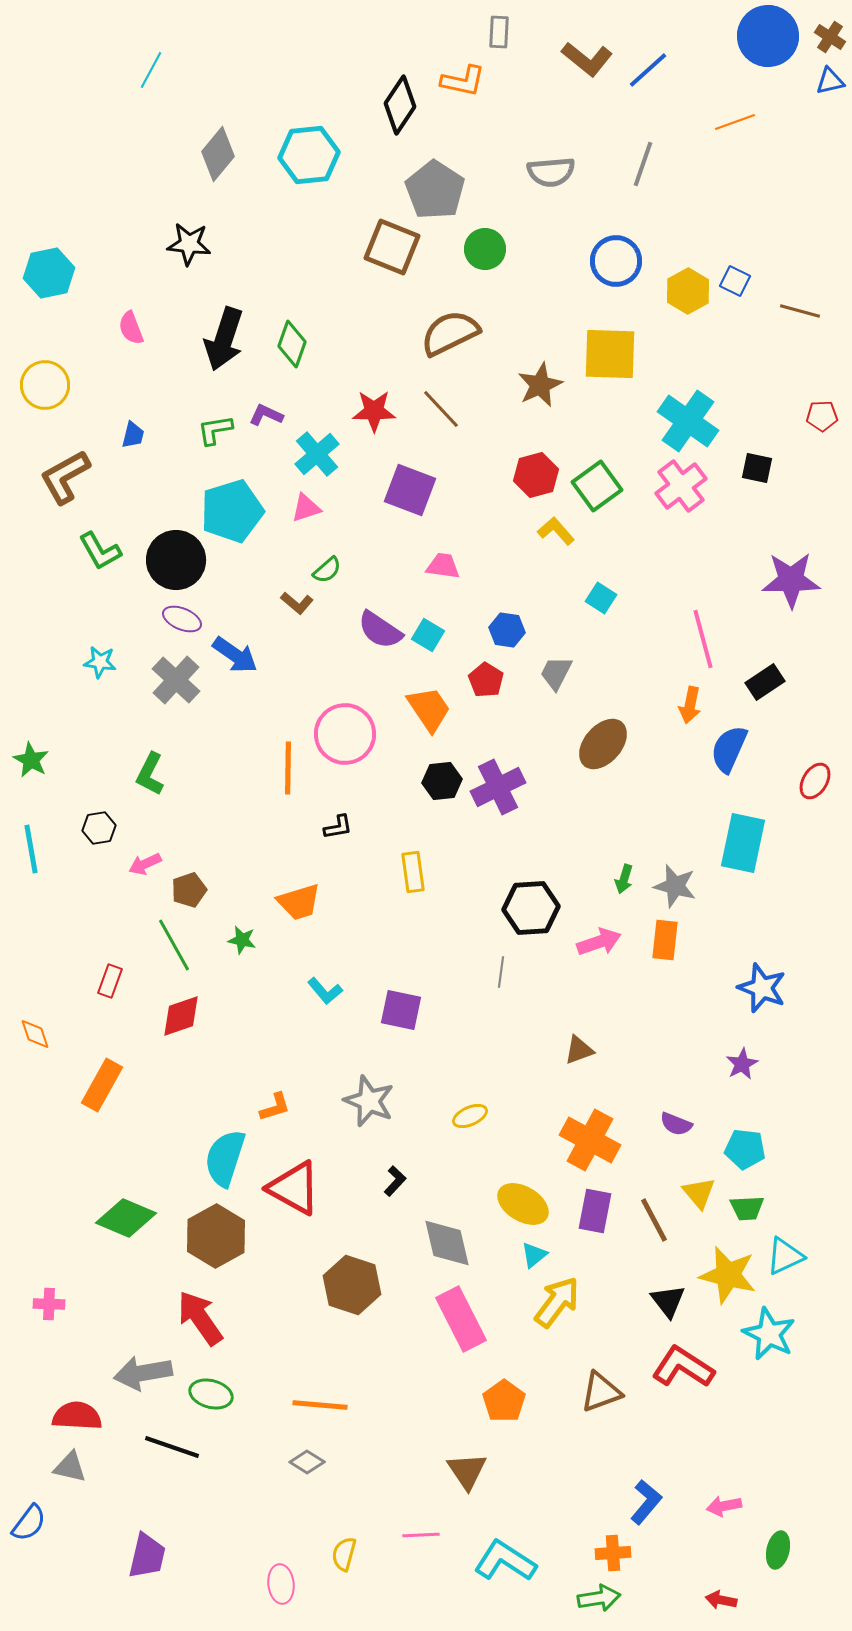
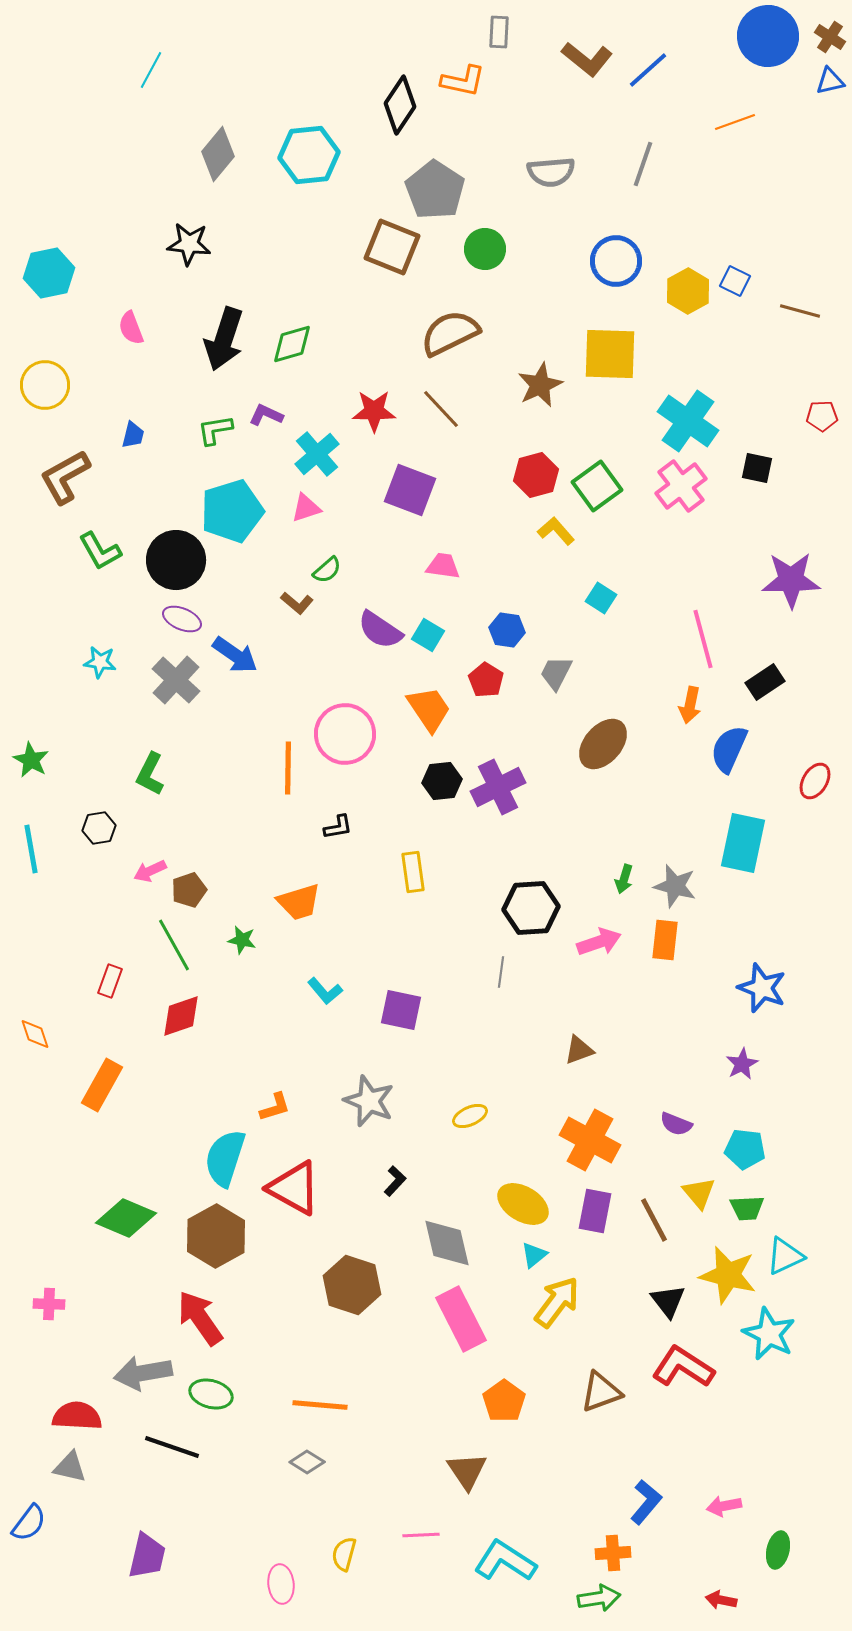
green diamond at (292, 344): rotated 54 degrees clockwise
pink arrow at (145, 864): moved 5 px right, 7 px down
